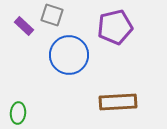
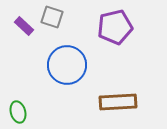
gray square: moved 2 px down
blue circle: moved 2 px left, 10 px down
green ellipse: moved 1 px up; rotated 20 degrees counterclockwise
